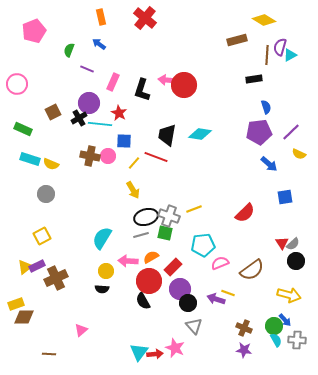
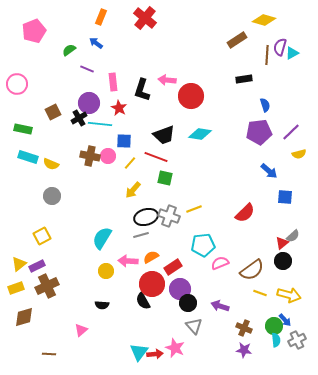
orange rectangle at (101, 17): rotated 35 degrees clockwise
yellow diamond at (264, 20): rotated 15 degrees counterclockwise
brown rectangle at (237, 40): rotated 18 degrees counterclockwise
blue arrow at (99, 44): moved 3 px left, 1 px up
green semicircle at (69, 50): rotated 32 degrees clockwise
cyan triangle at (290, 55): moved 2 px right, 2 px up
black rectangle at (254, 79): moved 10 px left
pink rectangle at (113, 82): rotated 30 degrees counterclockwise
red circle at (184, 85): moved 7 px right, 11 px down
blue semicircle at (266, 107): moved 1 px left, 2 px up
red star at (119, 113): moved 5 px up
green rectangle at (23, 129): rotated 12 degrees counterclockwise
black trapezoid at (167, 135): moved 3 px left; rotated 120 degrees counterclockwise
yellow semicircle at (299, 154): rotated 40 degrees counterclockwise
cyan rectangle at (30, 159): moved 2 px left, 2 px up
yellow line at (134, 163): moved 4 px left
blue arrow at (269, 164): moved 7 px down
yellow arrow at (133, 190): rotated 72 degrees clockwise
gray circle at (46, 194): moved 6 px right, 2 px down
blue square at (285, 197): rotated 14 degrees clockwise
green square at (165, 233): moved 55 px up
red triangle at (282, 243): rotated 24 degrees clockwise
gray semicircle at (293, 244): moved 8 px up
black circle at (296, 261): moved 13 px left
yellow triangle at (25, 267): moved 6 px left, 3 px up
red rectangle at (173, 267): rotated 12 degrees clockwise
brown cross at (56, 278): moved 9 px left, 8 px down
red circle at (149, 281): moved 3 px right, 3 px down
black semicircle at (102, 289): moved 16 px down
yellow line at (228, 293): moved 32 px right
purple arrow at (216, 299): moved 4 px right, 7 px down
yellow rectangle at (16, 304): moved 16 px up
brown diamond at (24, 317): rotated 15 degrees counterclockwise
cyan semicircle at (276, 340): rotated 24 degrees clockwise
gray cross at (297, 340): rotated 30 degrees counterclockwise
